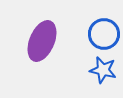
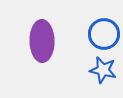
purple ellipse: rotated 24 degrees counterclockwise
